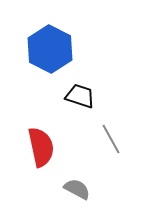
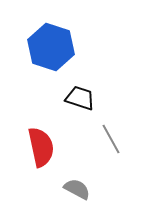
blue hexagon: moved 1 px right, 2 px up; rotated 9 degrees counterclockwise
black trapezoid: moved 2 px down
